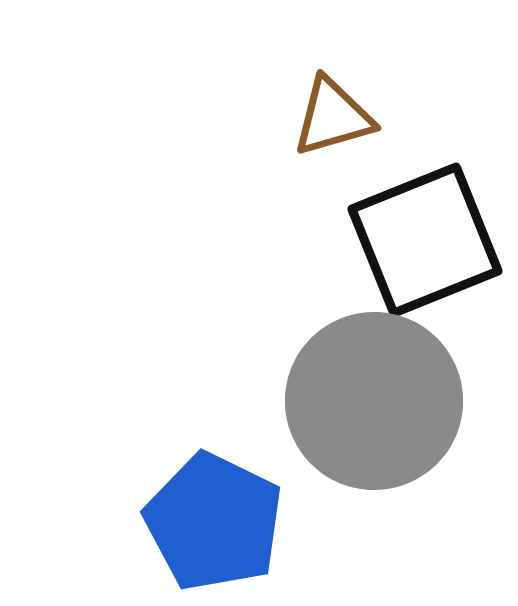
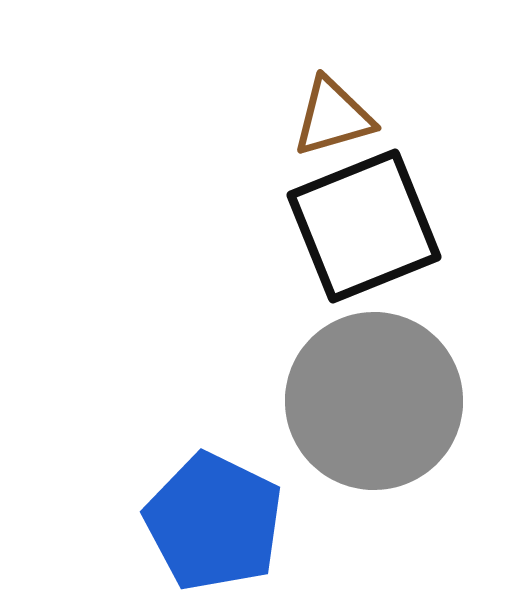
black square: moved 61 px left, 14 px up
